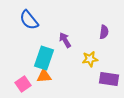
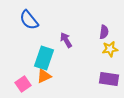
purple arrow: moved 1 px right
yellow star: moved 20 px right, 10 px up
orange triangle: rotated 21 degrees counterclockwise
